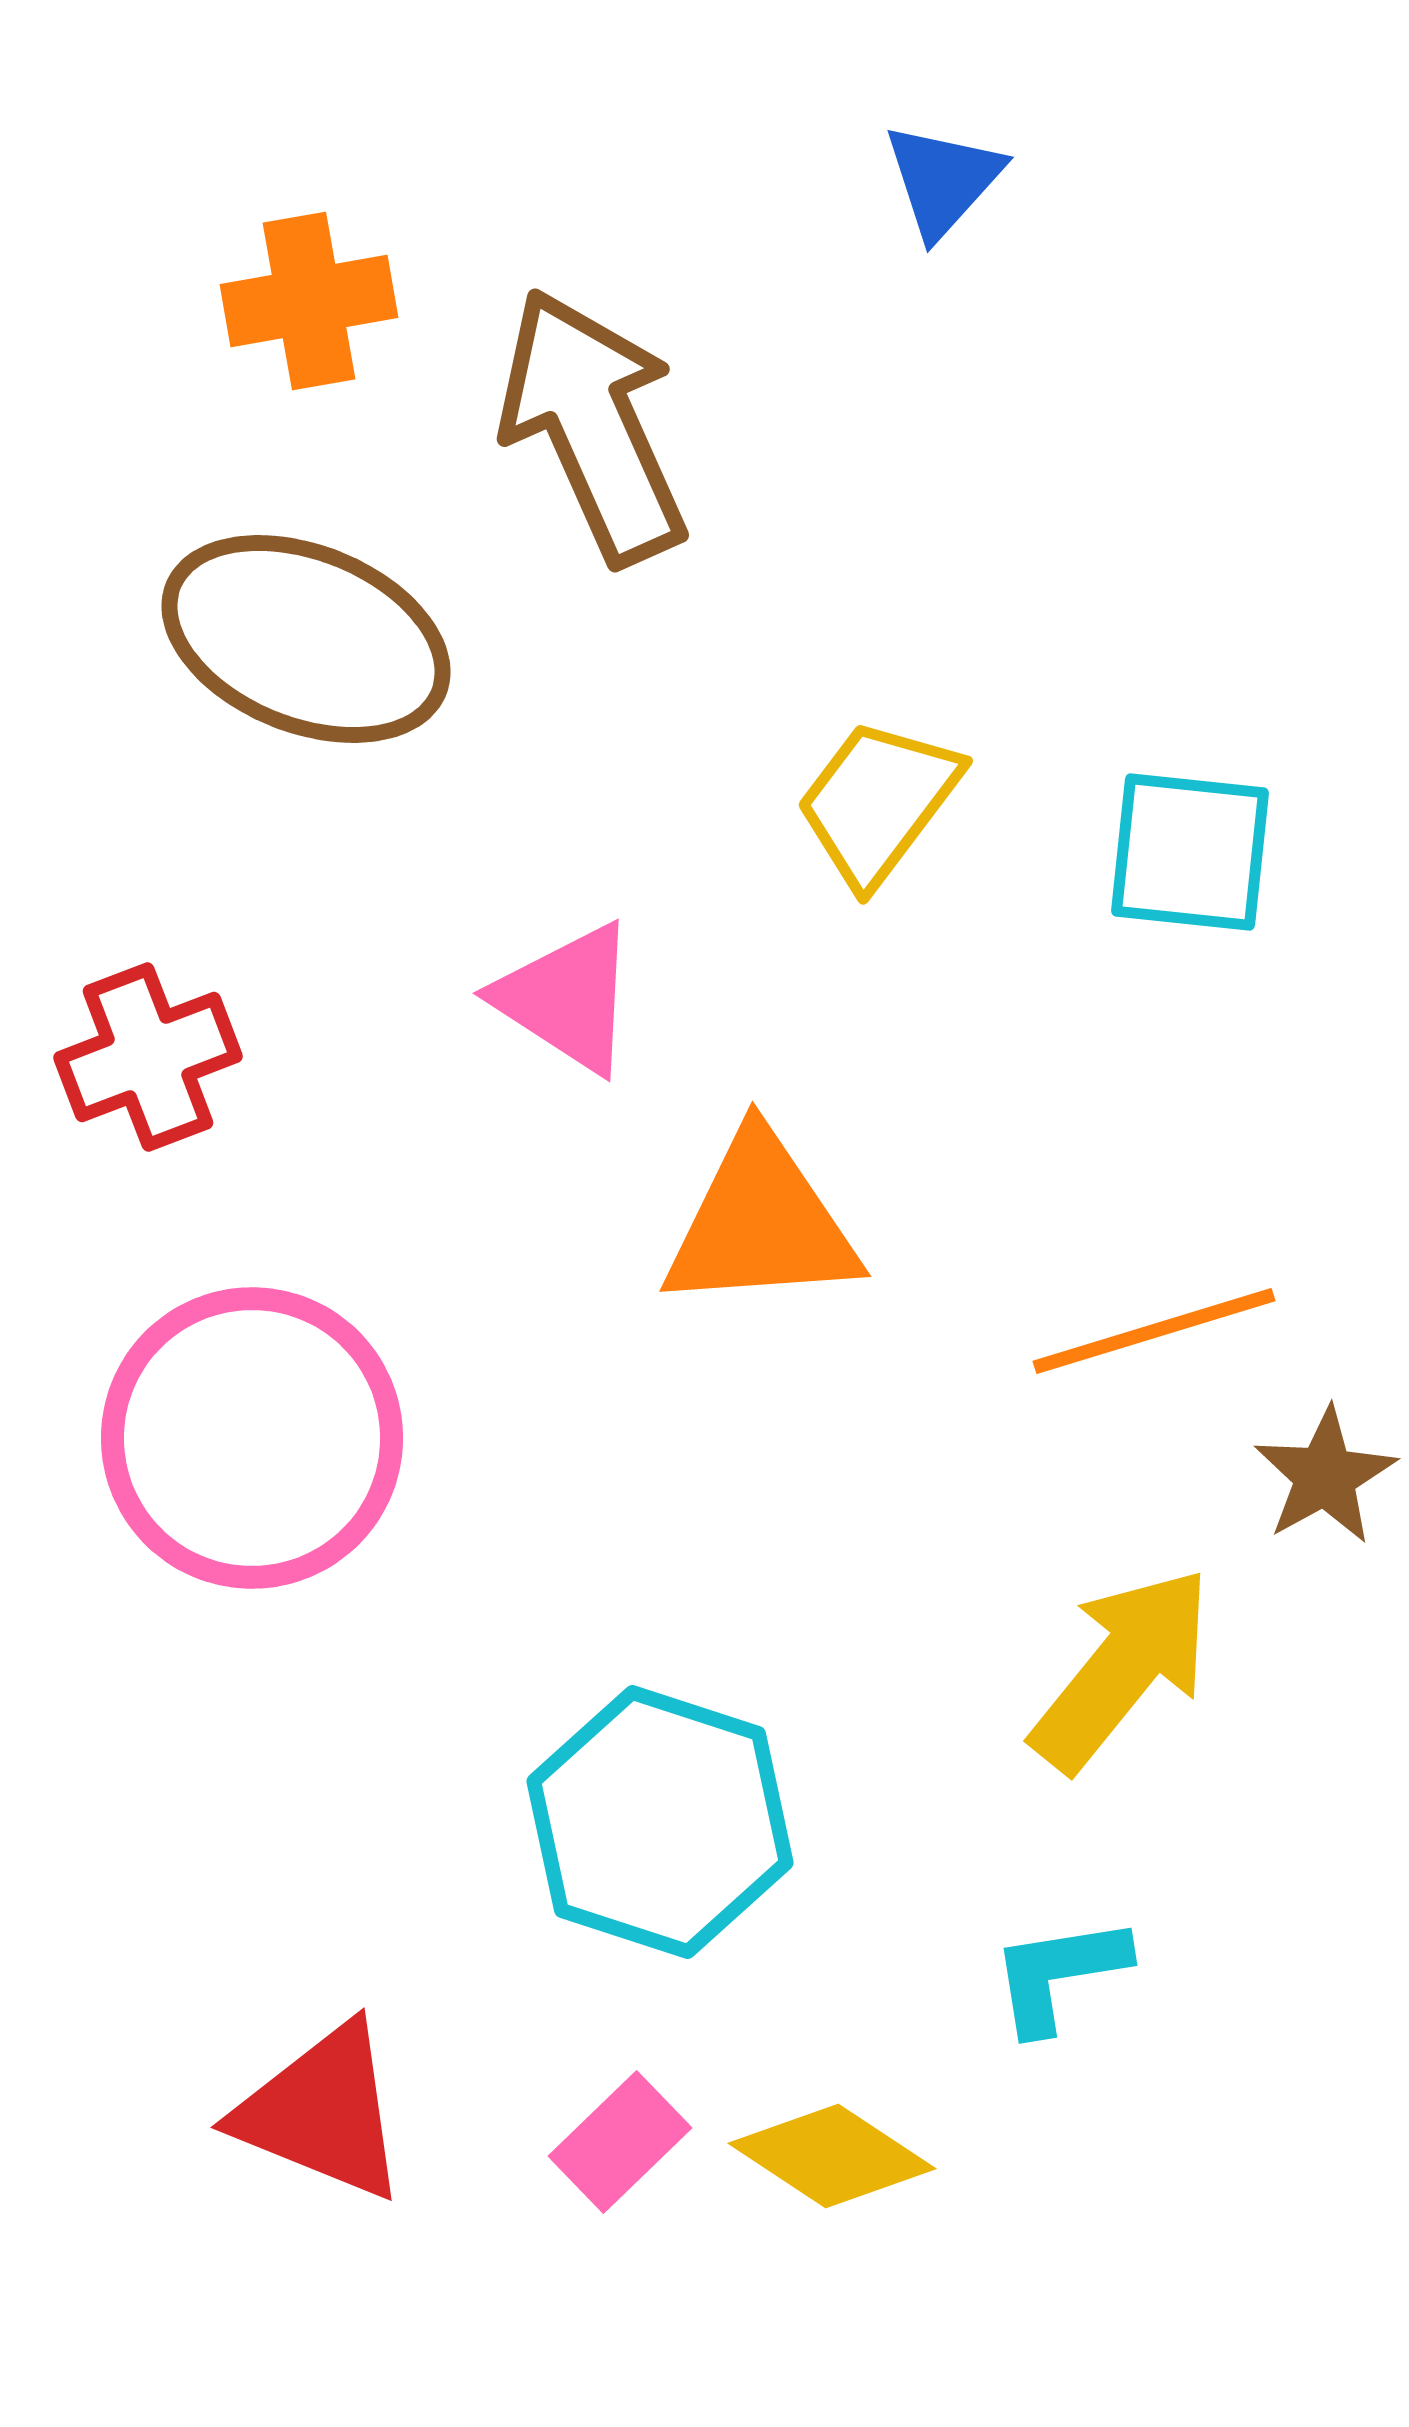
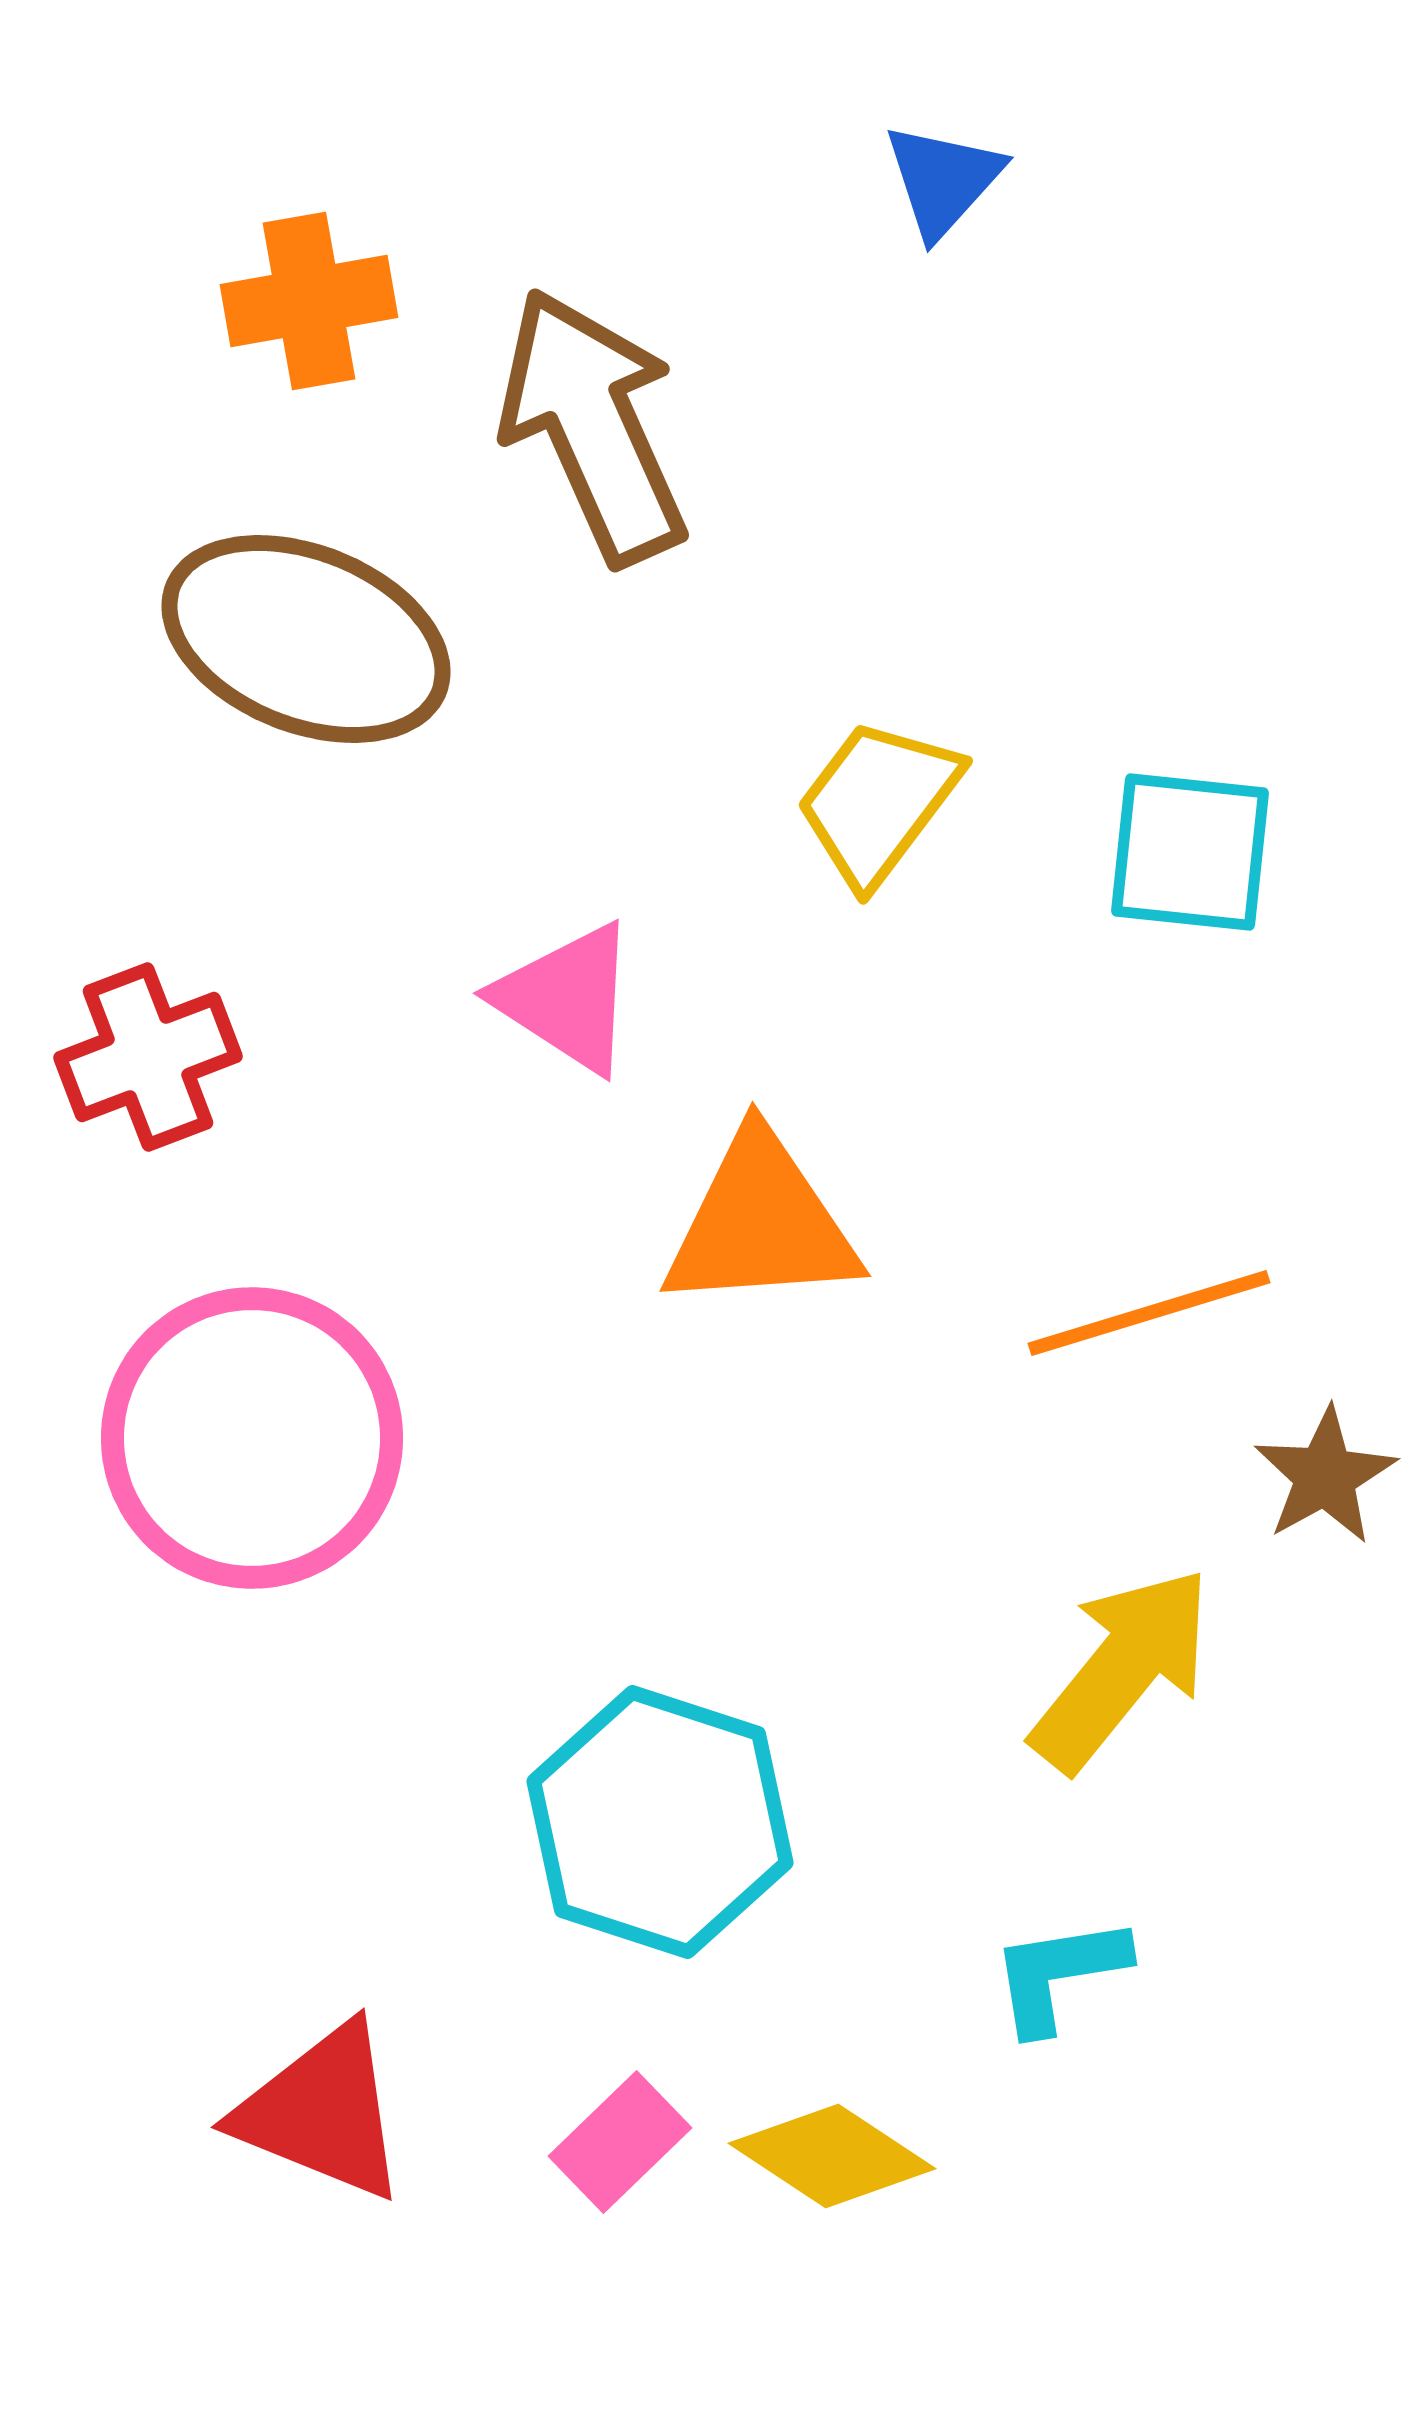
orange line: moved 5 px left, 18 px up
